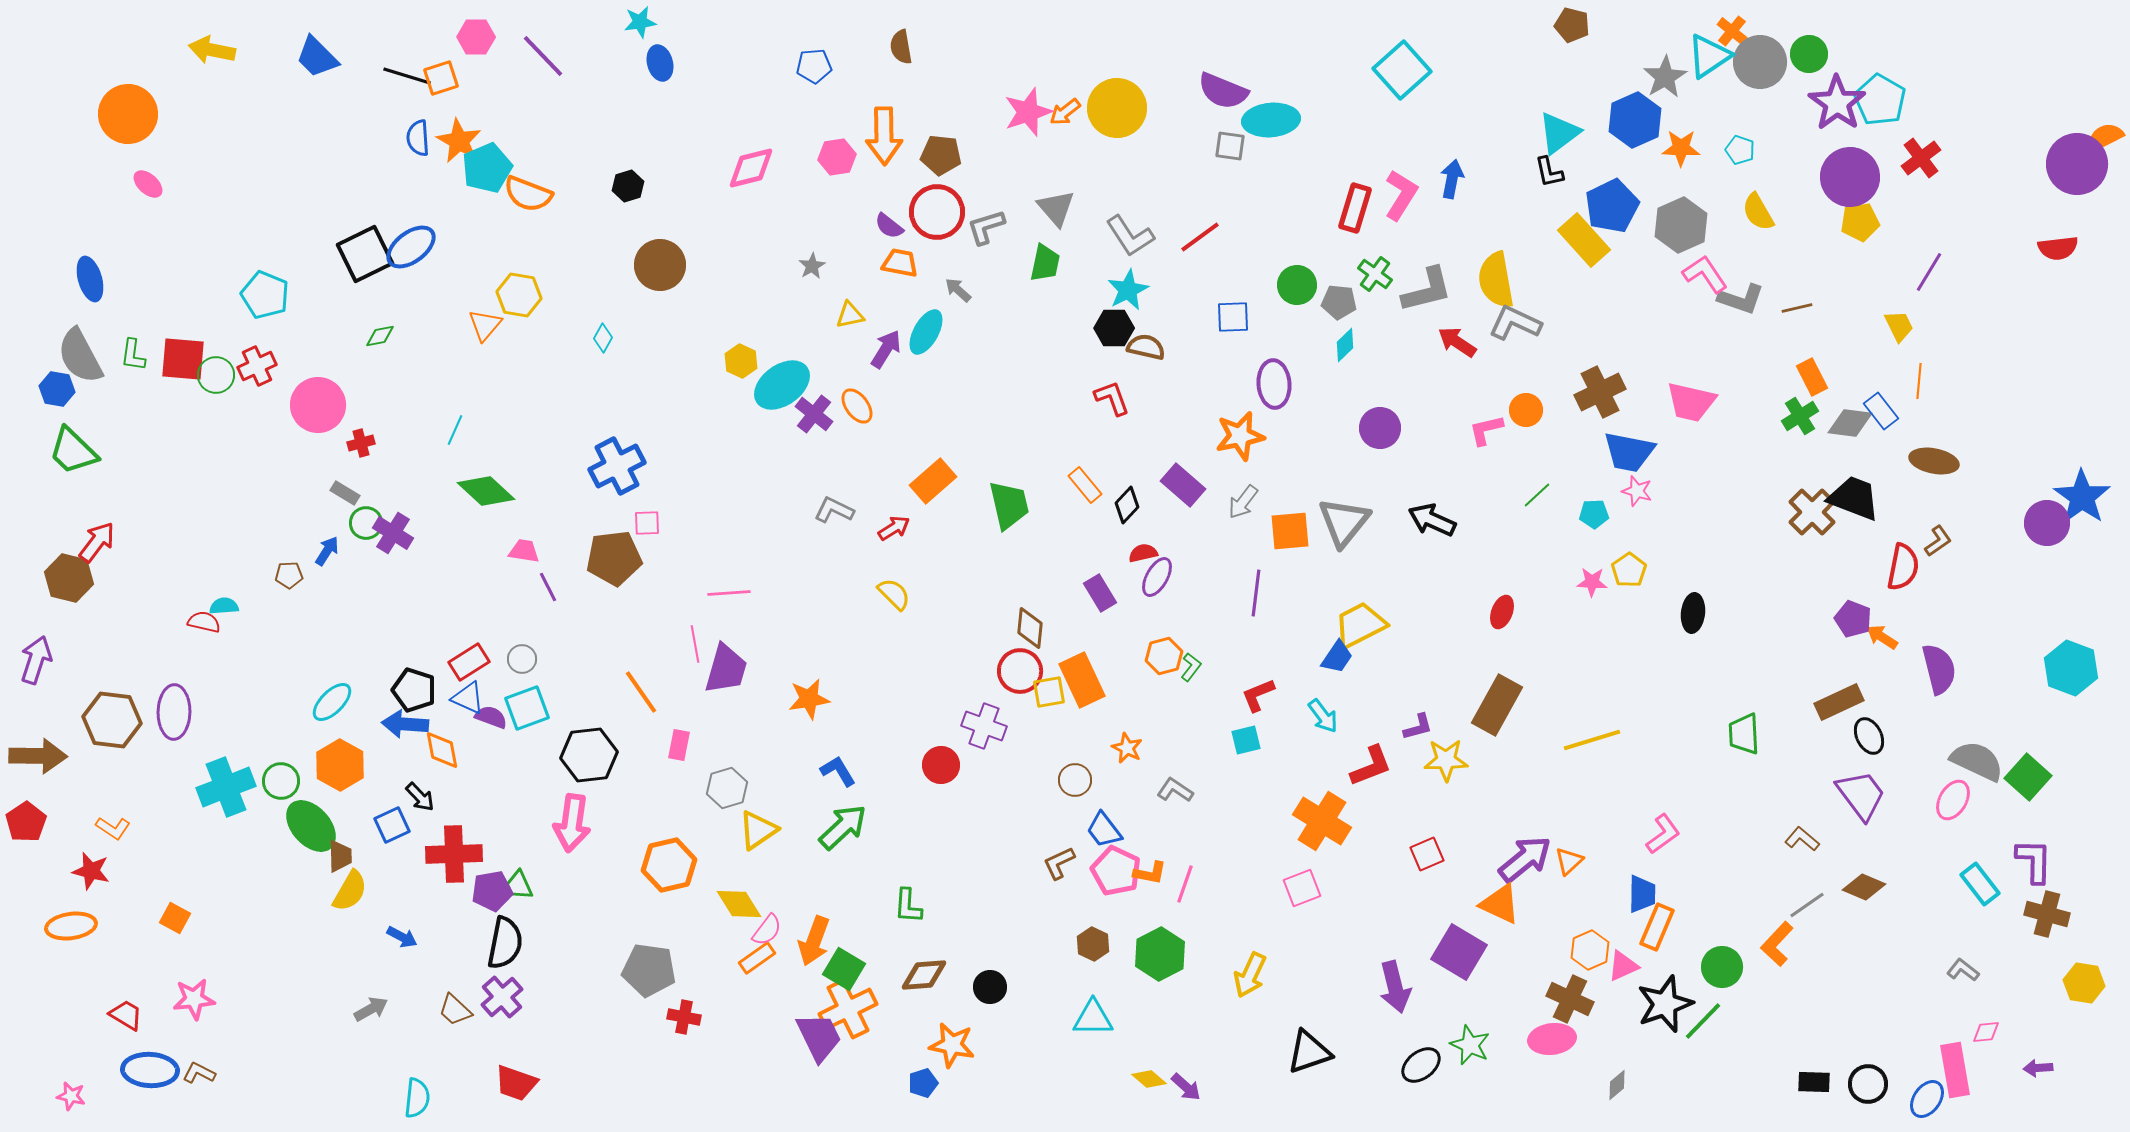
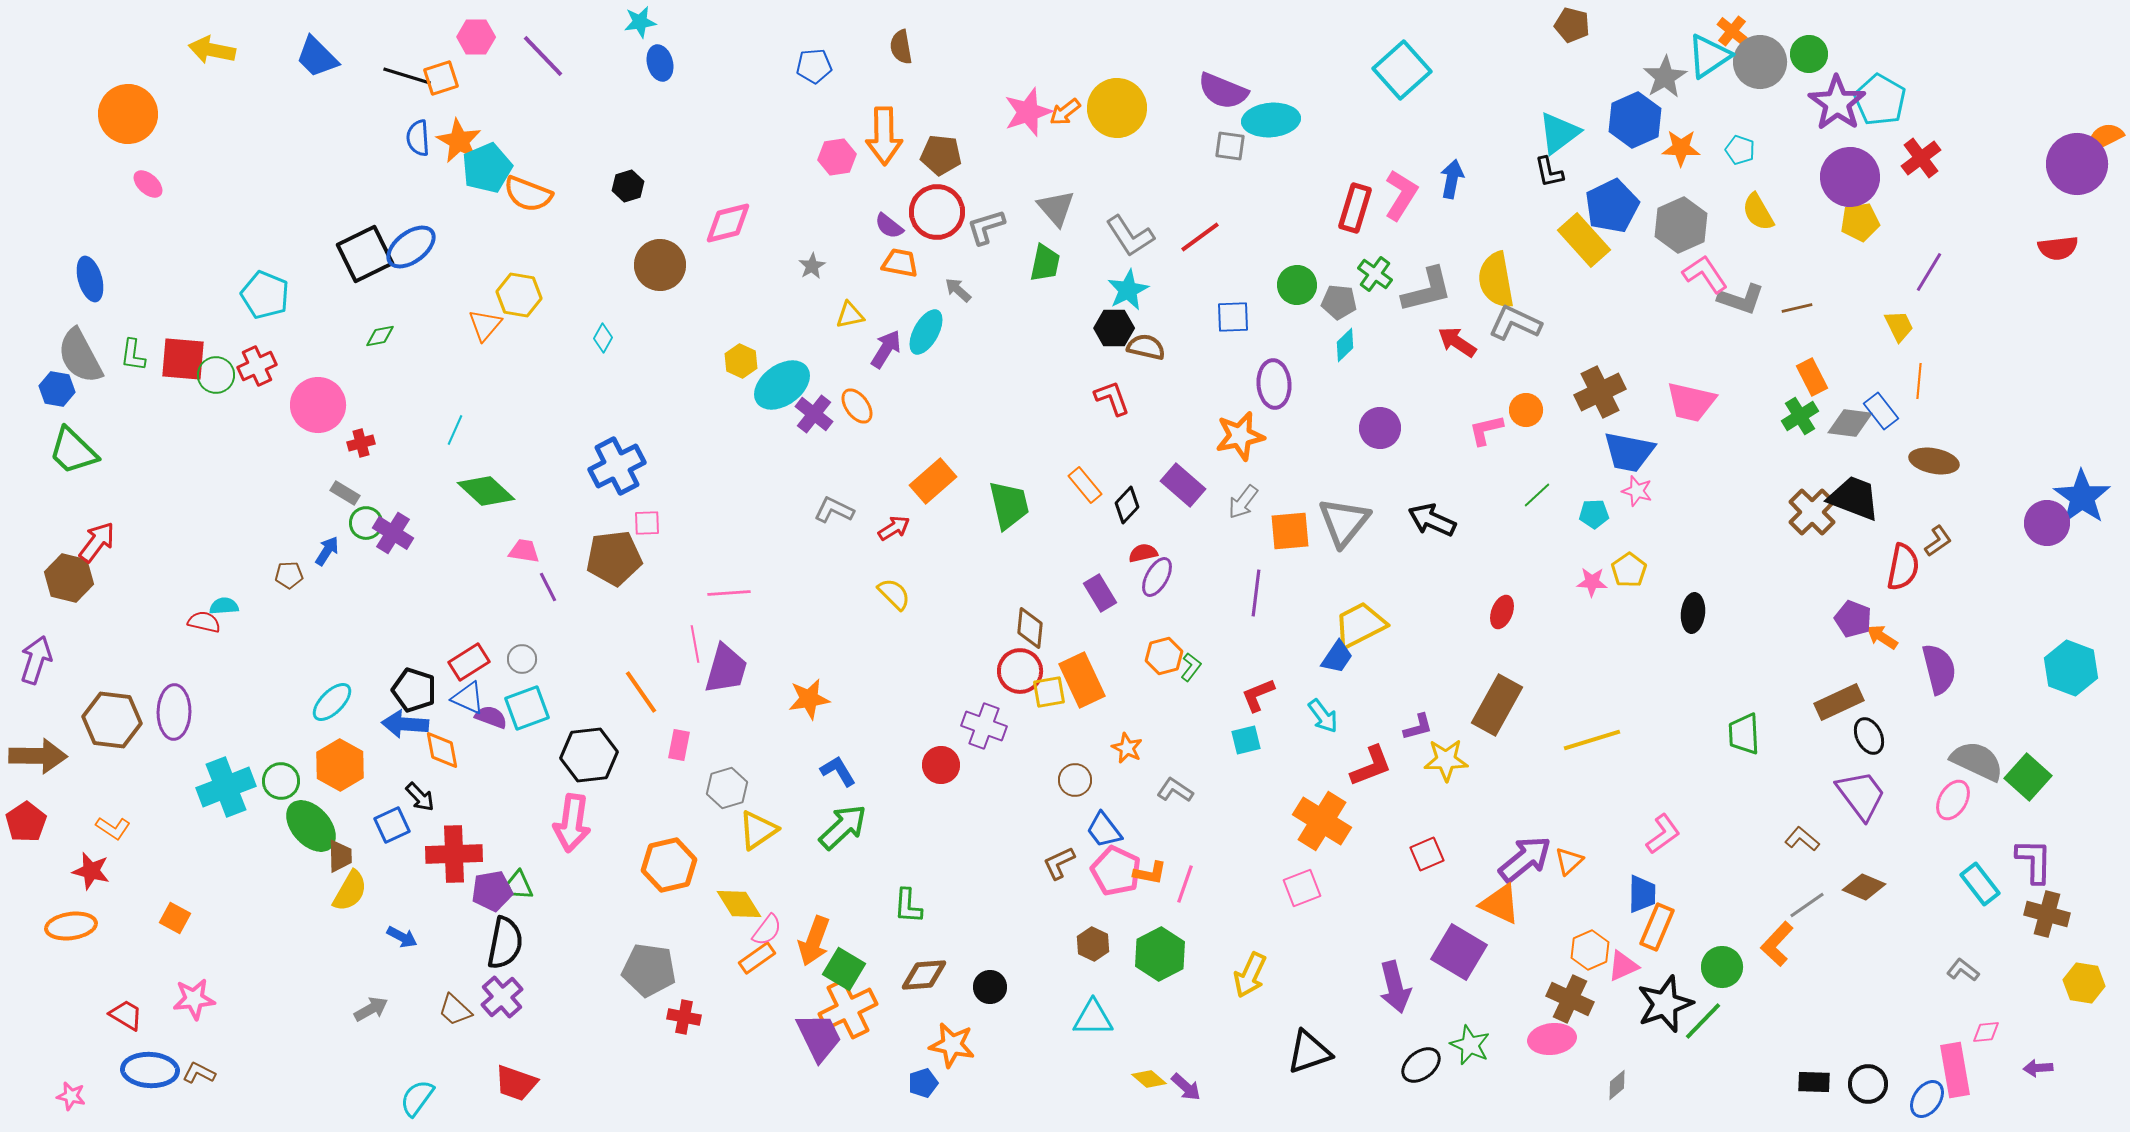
pink diamond at (751, 168): moved 23 px left, 55 px down
cyan semicircle at (417, 1098): rotated 150 degrees counterclockwise
